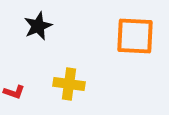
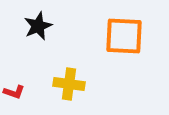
orange square: moved 11 px left
